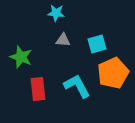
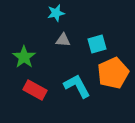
cyan star: rotated 18 degrees counterclockwise
green star: moved 3 px right; rotated 15 degrees clockwise
red rectangle: moved 3 px left, 1 px down; rotated 55 degrees counterclockwise
